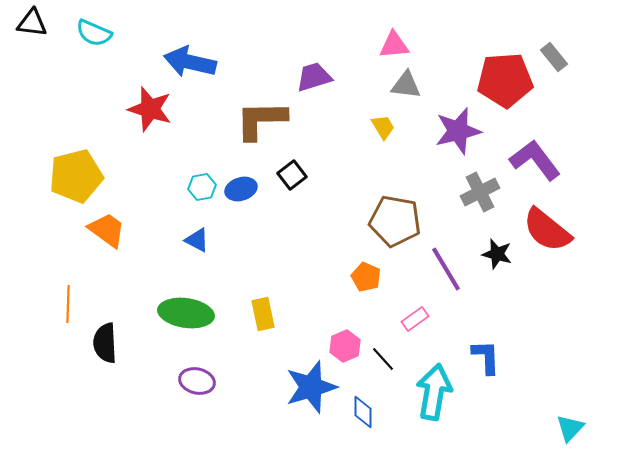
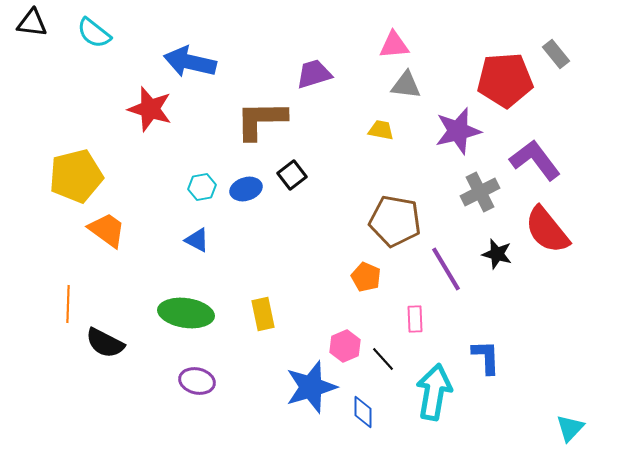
cyan semicircle: rotated 15 degrees clockwise
gray rectangle: moved 2 px right, 3 px up
purple trapezoid: moved 3 px up
yellow trapezoid: moved 2 px left, 3 px down; rotated 48 degrees counterclockwise
blue ellipse: moved 5 px right
red semicircle: rotated 12 degrees clockwise
pink rectangle: rotated 56 degrees counterclockwise
black semicircle: rotated 60 degrees counterclockwise
